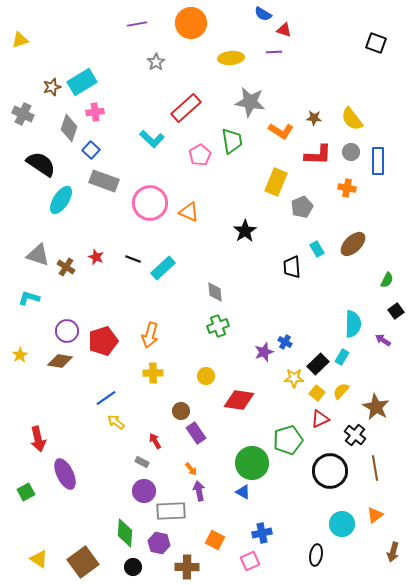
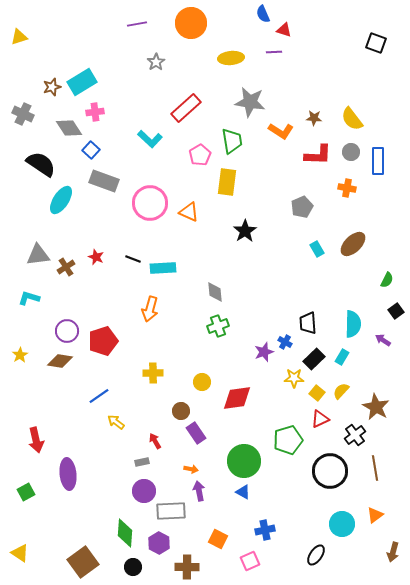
blue semicircle at (263, 14): rotated 36 degrees clockwise
yellow triangle at (20, 40): moved 1 px left, 3 px up
gray diamond at (69, 128): rotated 52 degrees counterclockwise
cyan L-shape at (152, 139): moved 2 px left
yellow rectangle at (276, 182): moved 49 px left; rotated 16 degrees counterclockwise
gray triangle at (38, 255): rotated 25 degrees counterclockwise
brown cross at (66, 267): rotated 24 degrees clockwise
black trapezoid at (292, 267): moved 16 px right, 56 px down
cyan rectangle at (163, 268): rotated 40 degrees clockwise
orange arrow at (150, 335): moved 26 px up
black rectangle at (318, 364): moved 4 px left, 5 px up
yellow circle at (206, 376): moved 4 px left, 6 px down
blue line at (106, 398): moved 7 px left, 2 px up
red diamond at (239, 400): moved 2 px left, 2 px up; rotated 16 degrees counterclockwise
black cross at (355, 435): rotated 15 degrees clockwise
red arrow at (38, 439): moved 2 px left, 1 px down
gray rectangle at (142, 462): rotated 40 degrees counterclockwise
green circle at (252, 463): moved 8 px left, 2 px up
orange arrow at (191, 469): rotated 40 degrees counterclockwise
purple ellipse at (65, 474): moved 3 px right; rotated 20 degrees clockwise
blue cross at (262, 533): moved 3 px right, 3 px up
orange square at (215, 540): moved 3 px right, 1 px up
purple hexagon at (159, 543): rotated 15 degrees clockwise
black ellipse at (316, 555): rotated 25 degrees clockwise
yellow triangle at (39, 559): moved 19 px left, 6 px up
